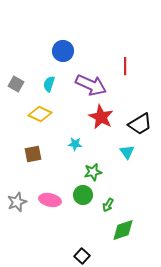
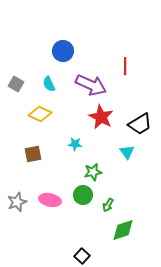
cyan semicircle: rotated 42 degrees counterclockwise
